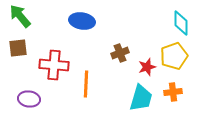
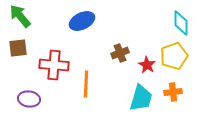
blue ellipse: rotated 35 degrees counterclockwise
red star: moved 2 px up; rotated 24 degrees counterclockwise
